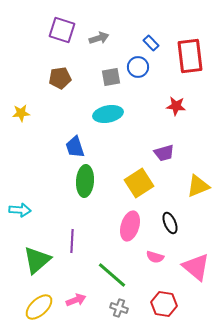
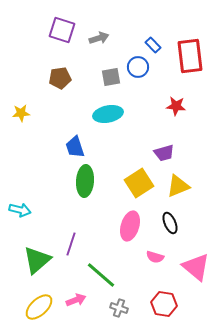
blue rectangle: moved 2 px right, 2 px down
yellow triangle: moved 20 px left
cyan arrow: rotated 10 degrees clockwise
purple line: moved 1 px left, 3 px down; rotated 15 degrees clockwise
green line: moved 11 px left
